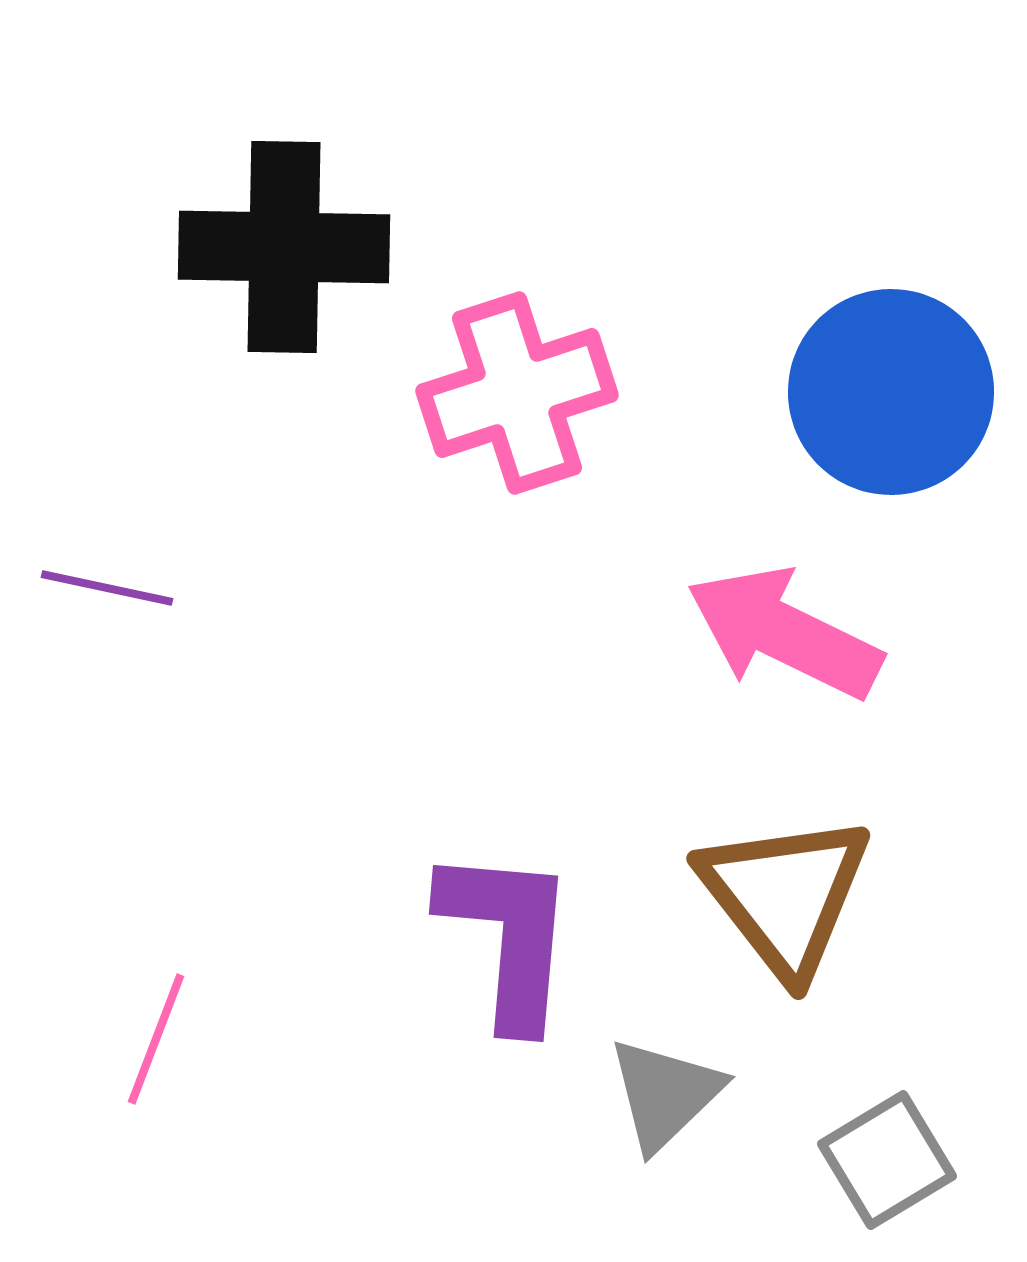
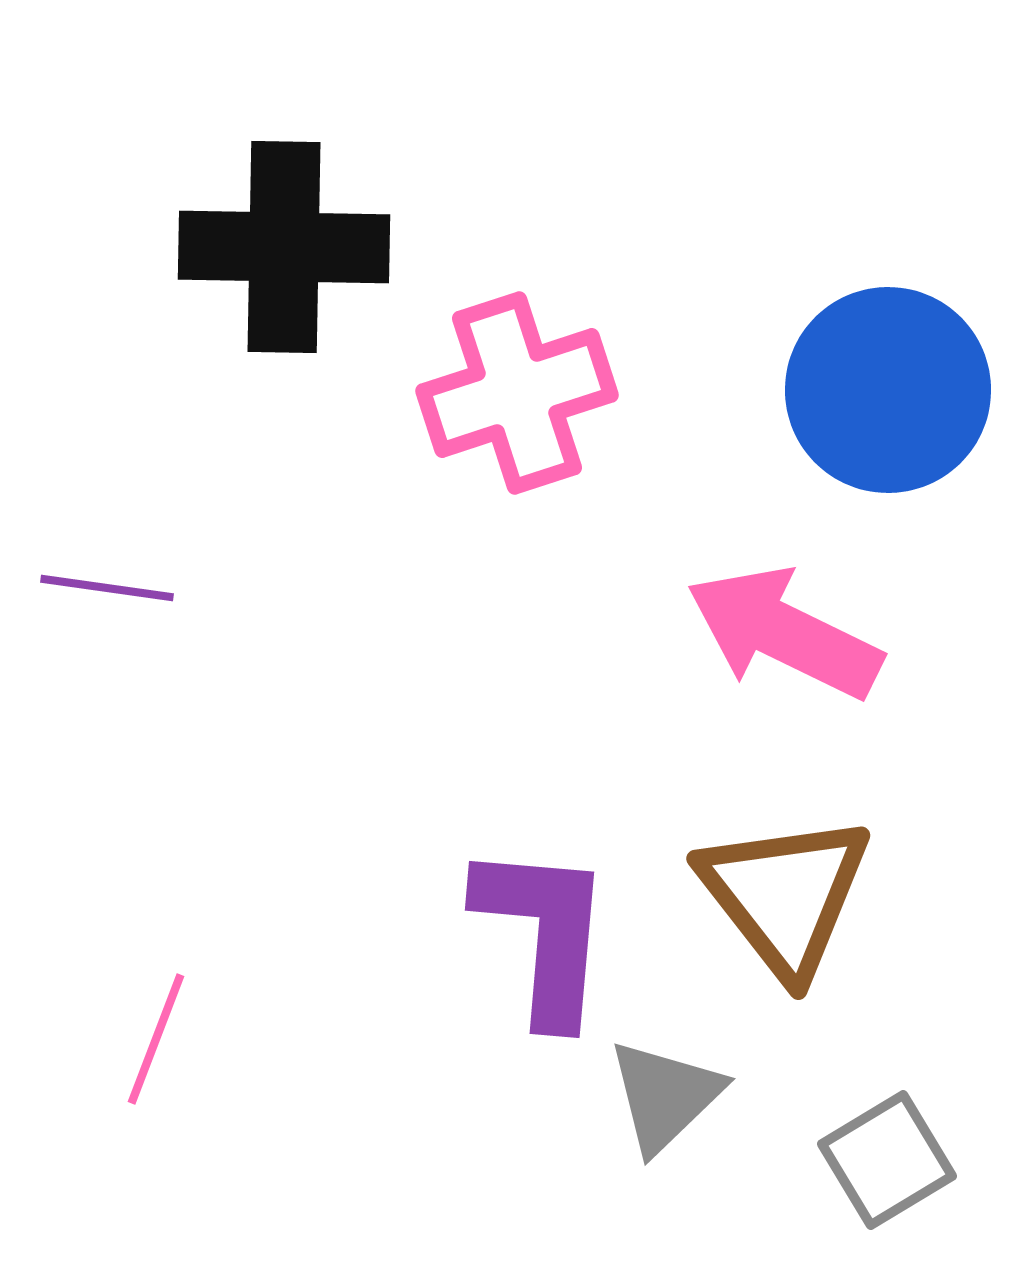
blue circle: moved 3 px left, 2 px up
purple line: rotated 4 degrees counterclockwise
purple L-shape: moved 36 px right, 4 px up
gray triangle: moved 2 px down
